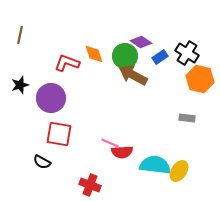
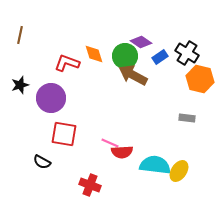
red square: moved 5 px right
